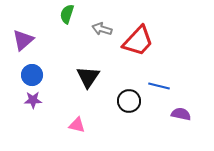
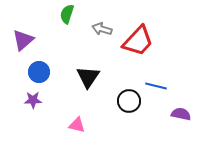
blue circle: moved 7 px right, 3 px up
blue line: moved 3 px left
